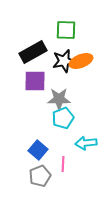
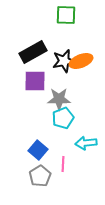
green square: moved 15 px up
gray pentagon: rotated 10 degrees counterclockwise
